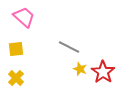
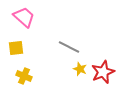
yellow square: moved 1 px up
red star: rotated 15 degrees clockwise
yellow cross: moved 8 px right, 2 px up; rotated 21 degrees counterclockwise
